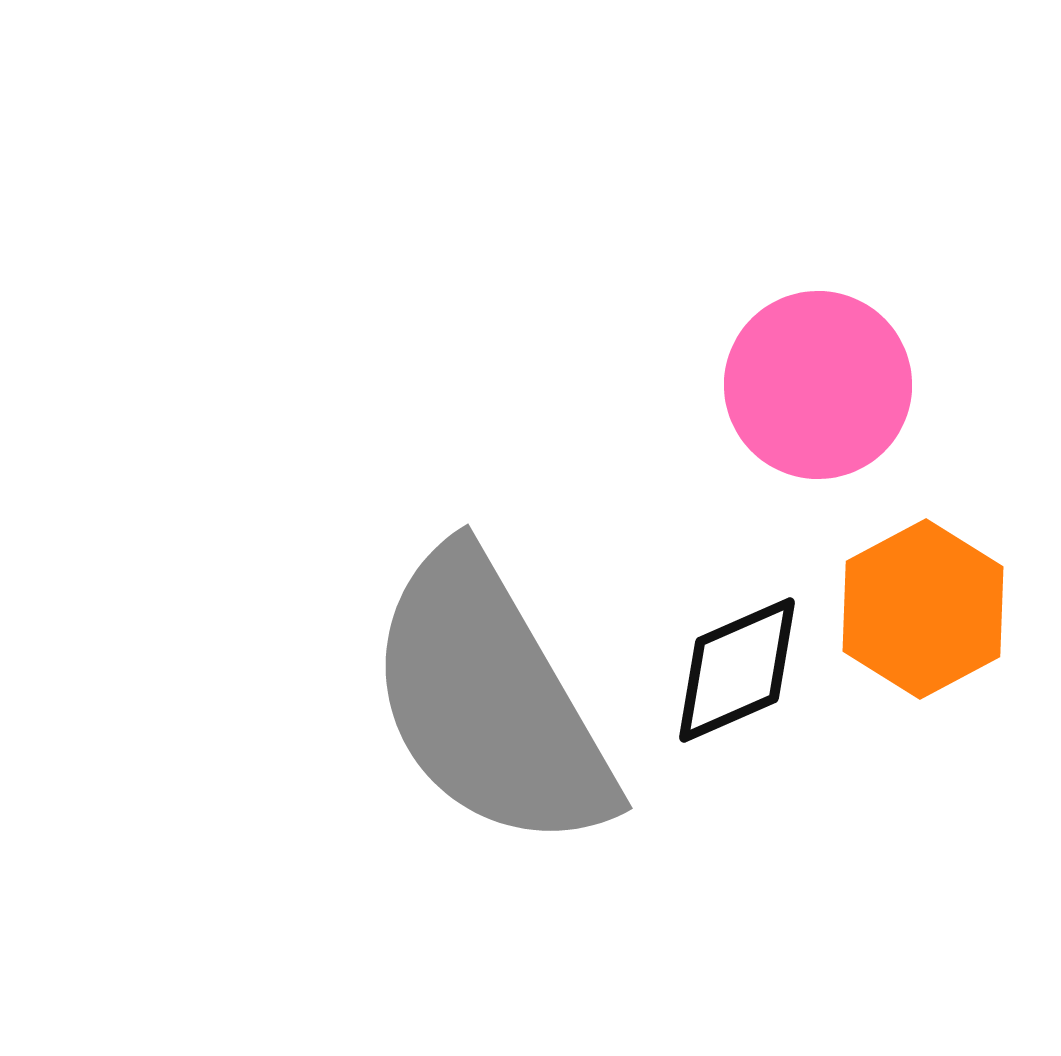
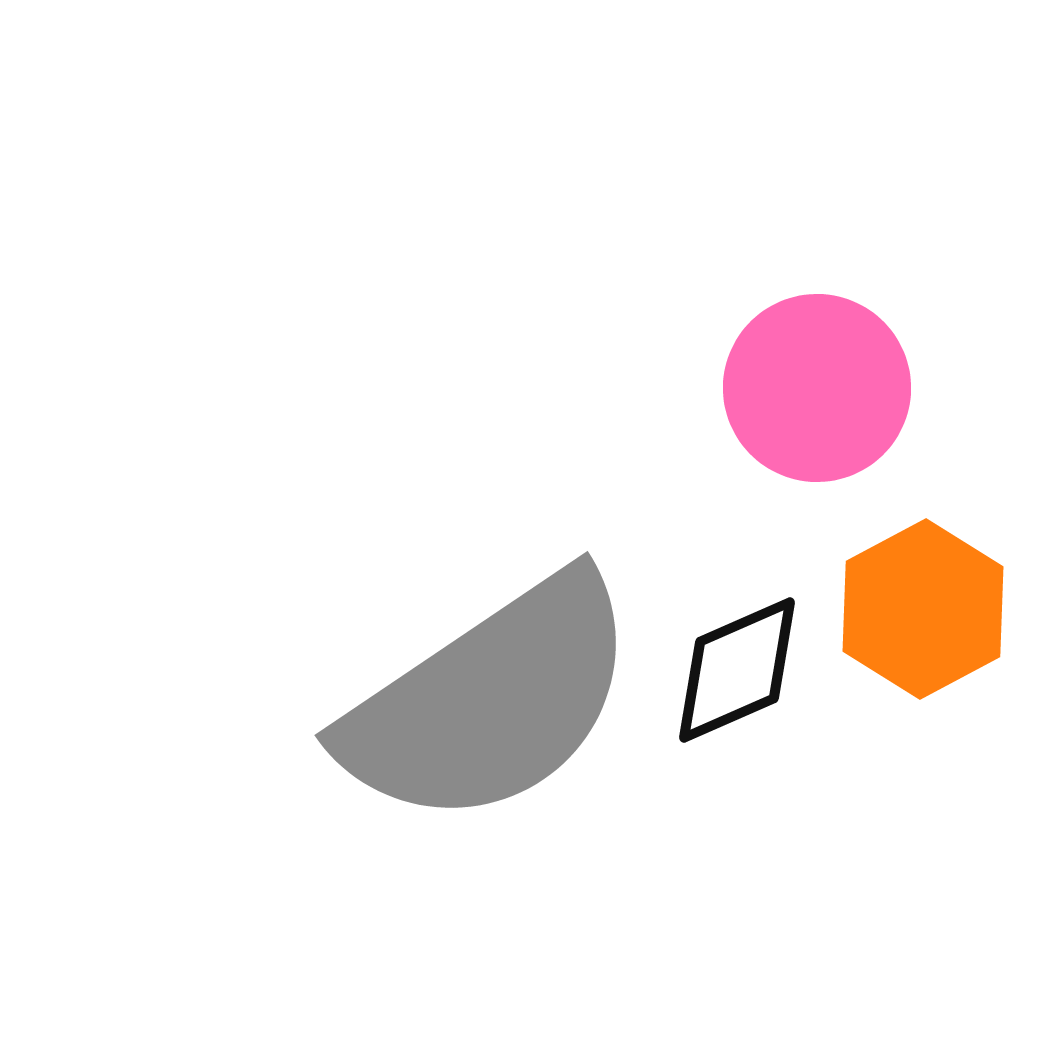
pink circle: moved 1 px left, 3 px down
gray semicircle: rotated 94 degrees counterclockwise
